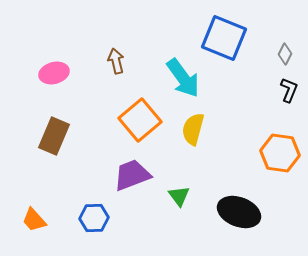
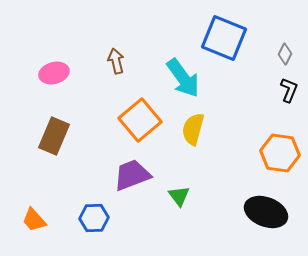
black ellipse: moved 27 px right
